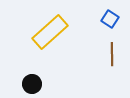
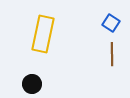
blue square: moved 1 px right, 4 px down
yellow rectangle: moved 7 px left, 2 px down; rotated 36 degrees counterclockwise
